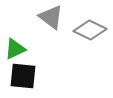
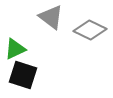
black square: moved 1 px up; rotated 12 degrees clockwise
